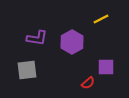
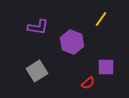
yellow line: rotated 28 degrees counterclockwise
purple L-shape: moved 1 px right, 11 px up
purple hexagon: rotated 10 degrees counterclockwise
gray square: moved 10 px right, 1 px down; rotated 25 degrees counterclockwise
